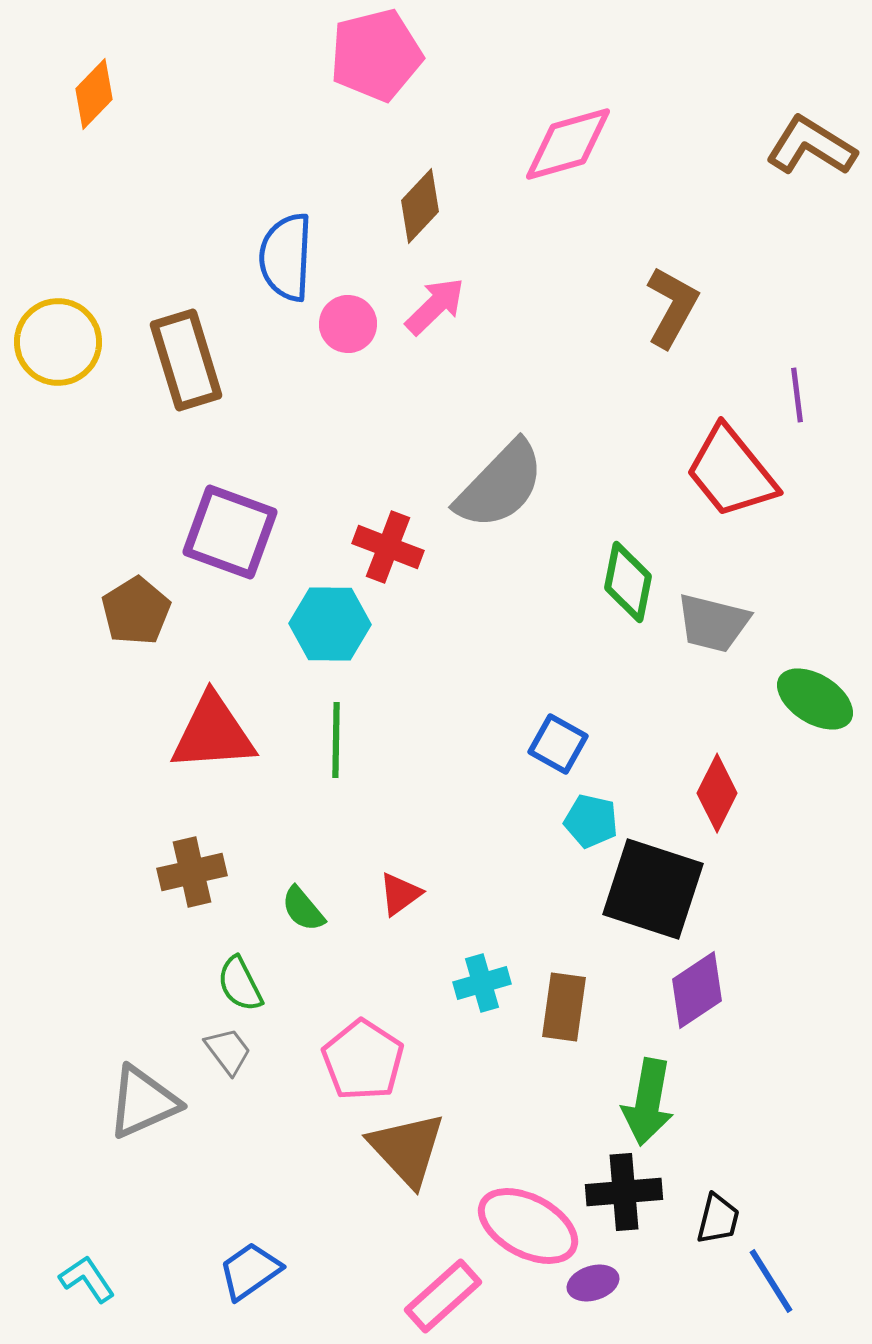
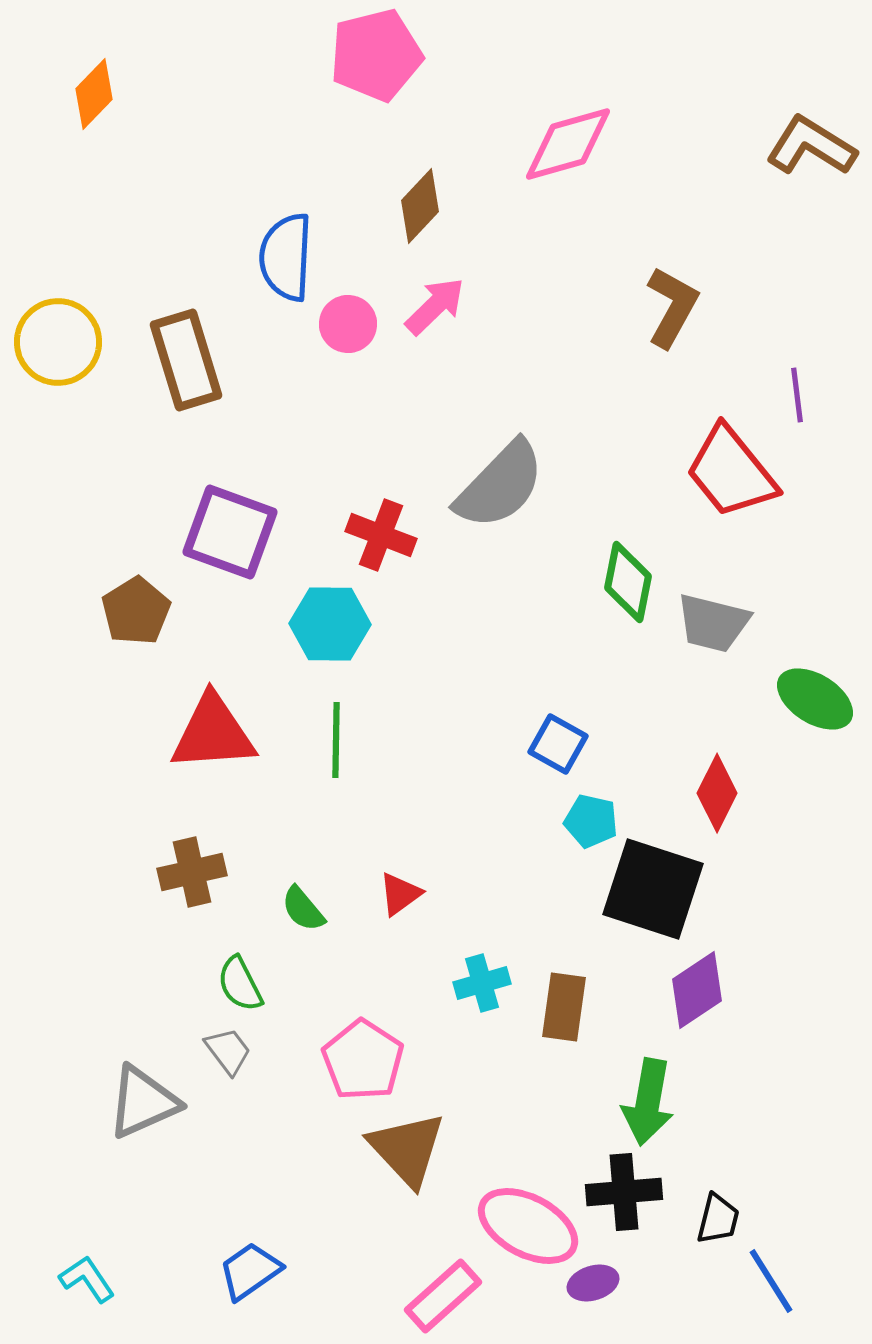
red cross at (388, 547): moved 7 px left, 12 px up
